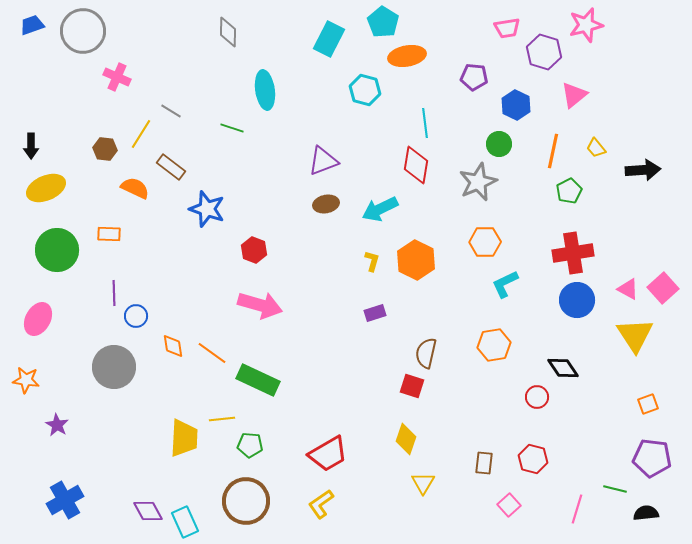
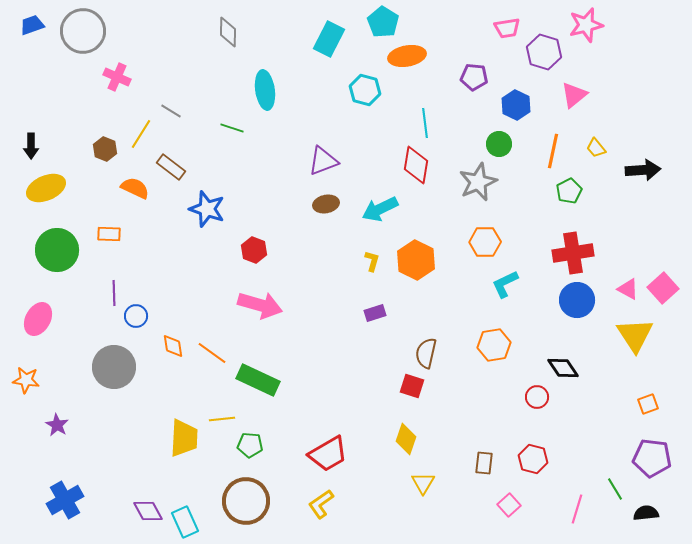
brown hexagon at (105, 149): rotated 15 degrees clockwise
green line at (615, 489): rotated 45 degrees clockwise
